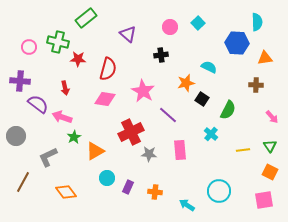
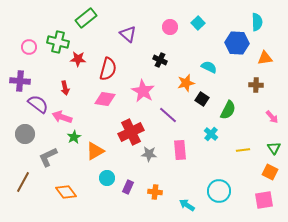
black cross at (161, 55): moved 1 px left, 5 px down; rotated 32 degrees clockwise
gray circle at (16, 136): moved 9 px right, 2 px up
green triangle at (270, 146): moved 4 px right, 2 px down
